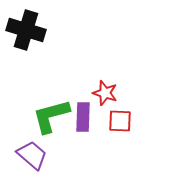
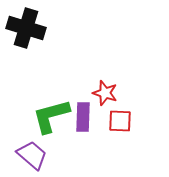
black cross: moved 2 px up
